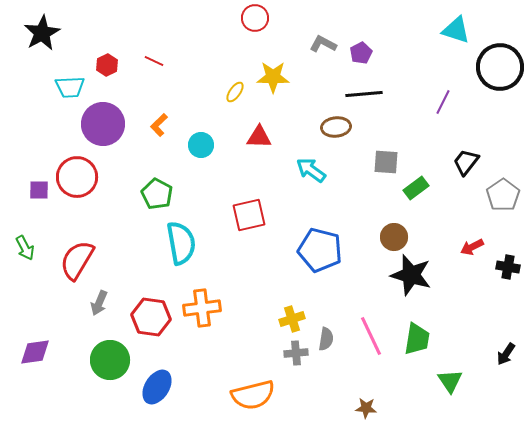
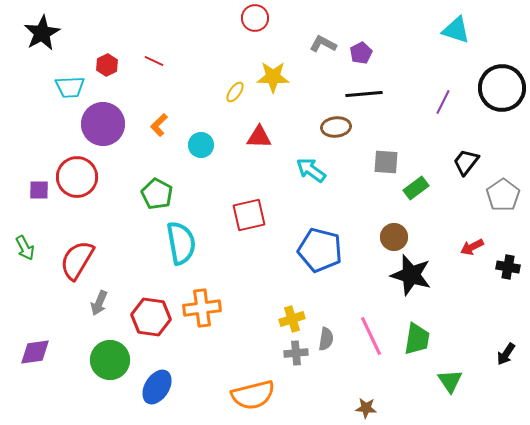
black circle at (500, 67): moved 2 px right, 21 px down
